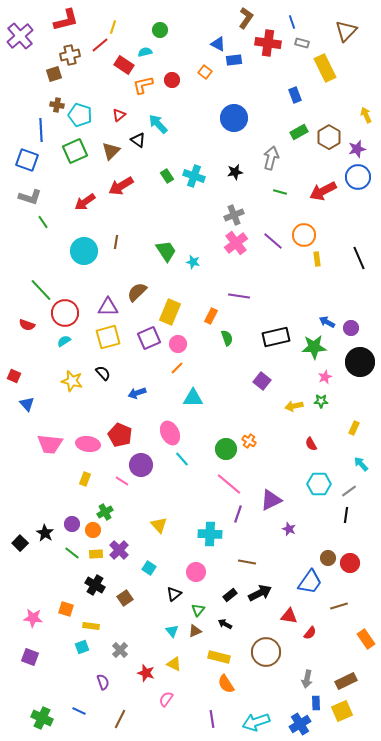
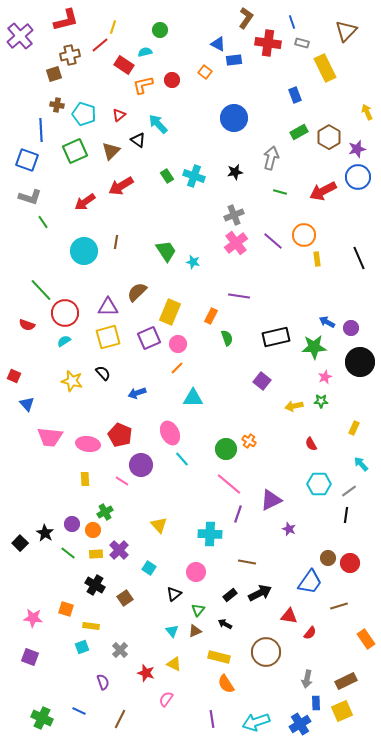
cyan pentagon at (80, 115): moved 4 px right, 1 px up
yellow arrow at (366, 115): moved 1 px right, 3 px up
pink trapezoid at (50, 444): moved 7 px up
yellow rectangle at (85, 479): rotated 24 degrees counterclockwise
green line at (72, 553): moved 4 px left
